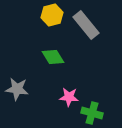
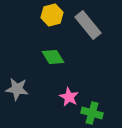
gray rectangle: moved 2 px right
pink star: rotated 24 degrees clockwise
